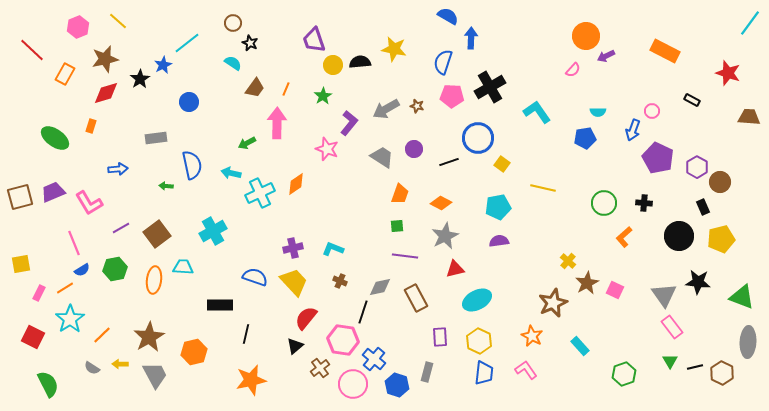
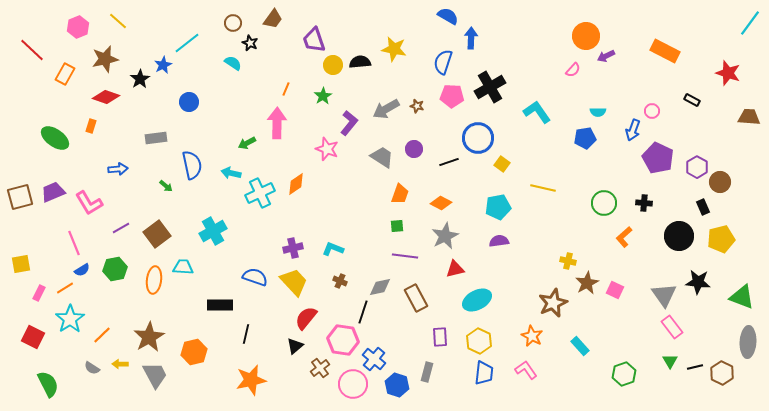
brown trapezoid at (255, 88): moved 18 px right, 69 px up
red diamond at (106, 93): moved 4 px down; rotated 36 degrees clockwise
green arrow at (166, 186): rotated 144 degrees counterclockwise
yellow cross at (568, 261): rotated 28 degrees counterclockwise
